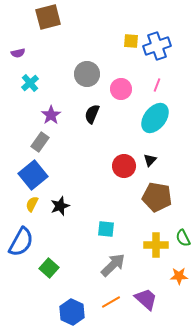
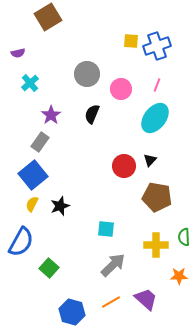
brown square: rotated 16 degrees counterclockwise
green semicircle: moved 1 px right, 1 px up; rotated 24 degrees clockwise
blue hexagon: rotated 10 degrees counterclockwise
